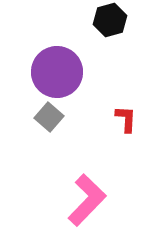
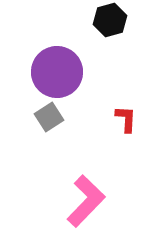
gray square: rotated 16 degrees clockwise
pink L-shape: moved 1 px left, 1 px down
